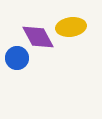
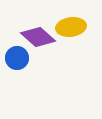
purple diamond: rotated 20 degrees counterclockwise
